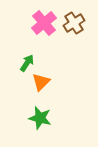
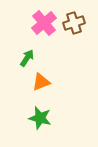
brown cross: rotated 15 degrees clockwise
green arrow: moved 5 px up
orange triangle: rotated 24 degrees clockwise
